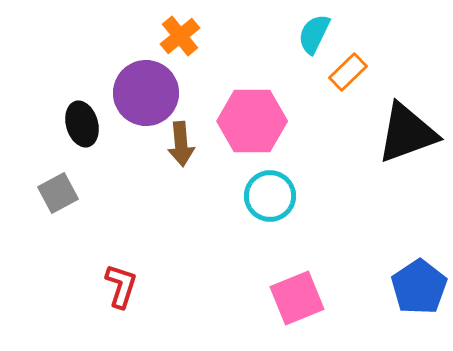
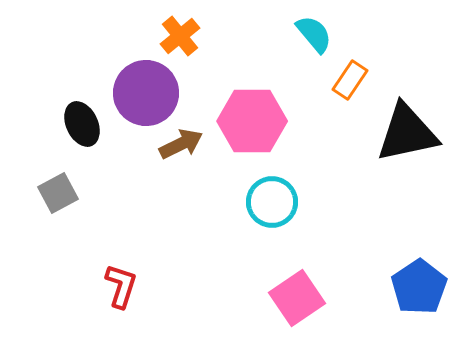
cyan semicircle: rotated 114 degrees clockwise
orange rectangle: moved 2 px right, 8 px down; rotated 12 degrees counterclockwise
black ellipse: rotated 9 degrees counterclockwise
black triangle: rotated 8 degrees clockwise
brown arrow: rotated 111 degrees counterclockwise
cyan circle: moved 2 px right, 6 px down
pink square: rotated 12 degrees counterclockwise
